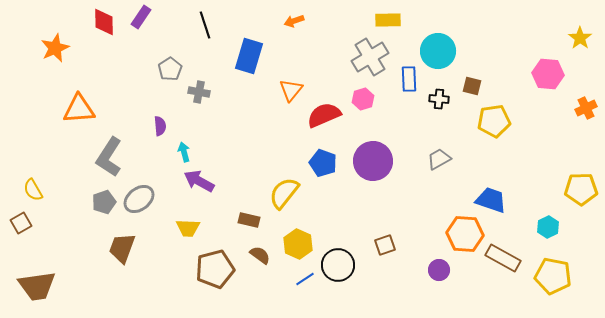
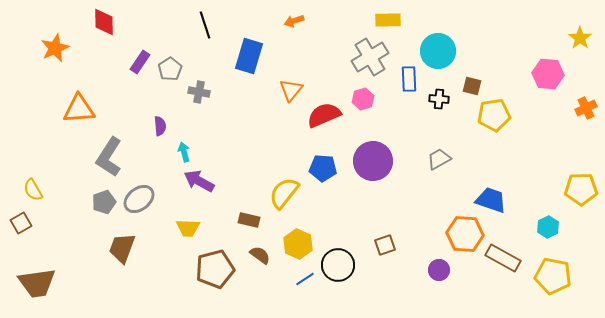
purple rectangle at (141, 17): moved 1 px left, 45 px down
yellow pentagon at (494, 121): moved 6 px up
blue pentagon at (323, 163): moved 5 px down; rotated 16 degrees counterclockwise
brown trapezoid at (37, 286): moved 3 px up
